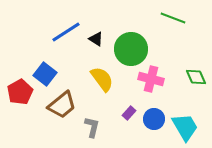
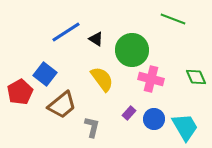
green line: moved 1 px down
green circle: moved 1 px right, 1 px down
